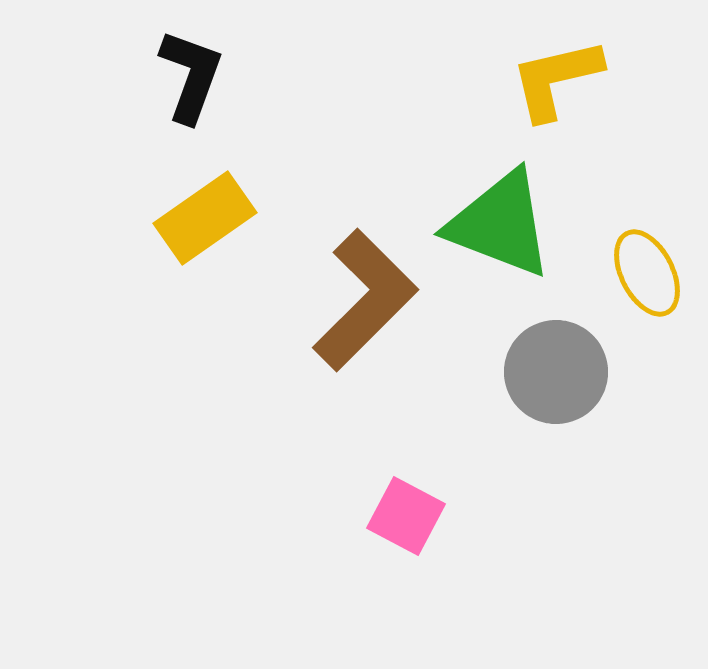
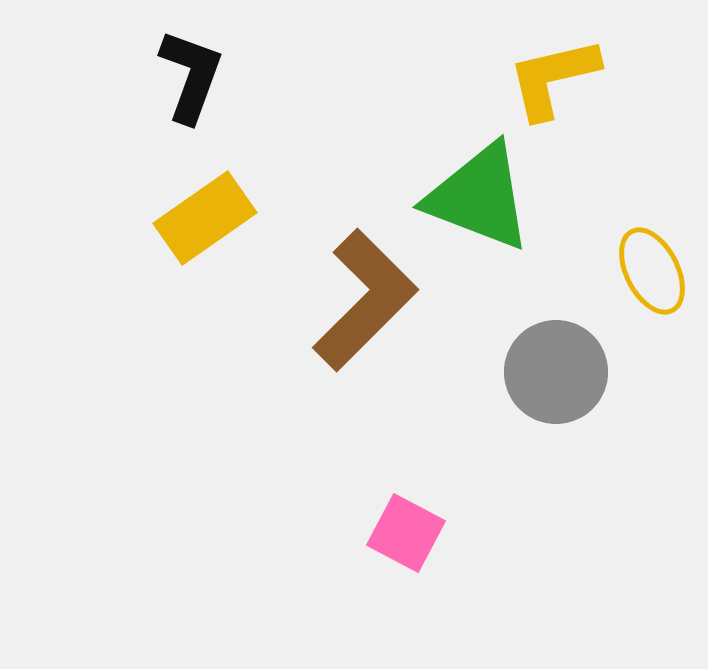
yellow L-shape: moved 3 px left, 1 px up
green triangle: moved 21 px left, 27 px up
yellow ellipse: moved 5 px right, 2 px up
pink square: moved 17 px down
